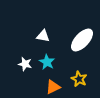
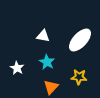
white ellipse: moved 2 px left
white star: moved 8 px left, 4 px down; rotated 16 degrees clockwise
yellow star: moved 2 px up; rotated 21 degrees counterclockwise
orange triangle: moved 2 px left; rotated 21 degrees counterclockwise
